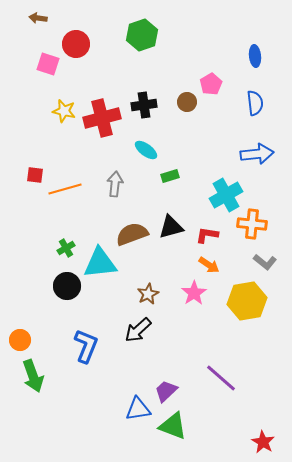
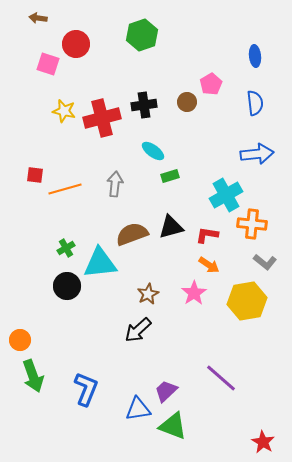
cyan ellipse: moved 7 px right, 1 px down
blue L-shape: moved 43 px down
